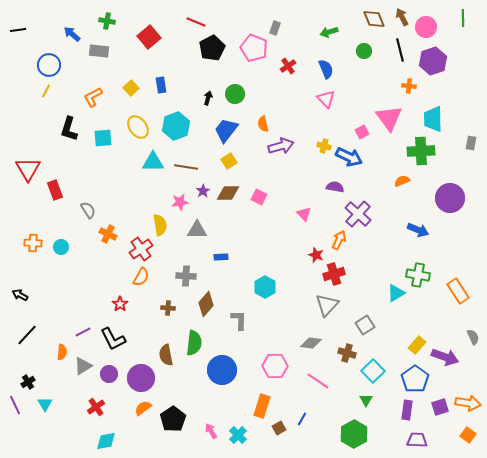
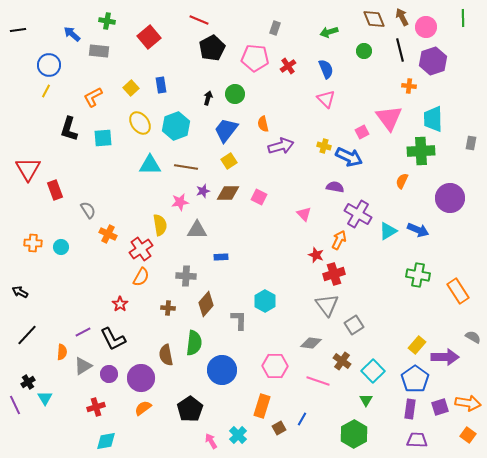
red line at (196, 22): moved 3 px right, 2 px up
pink pentagon at (254, 48): moved 1 px right, 10 px down; rotated 16 degrees counterclockwise
yellow ellipse at (138, 127): moved 2 px right, 4 px up
cyan triangle at (153, 162): moved 3 px left, 3 px down
orange semicircle at (402, 181): rotated 42 degrees counterclockwise
purple star at (203, 191): rotated 16 degrees clockwise
purple cross at (358, 214): rotated 12 degrees counterclockwise
cyan hexagon at (265, 287): moved 14 px down
cyan triangle at (396, 293): moved 8 px left, 62 px up
black arrow at (20, 295): moved 3 px up
gray triangle at (327, 305): rotated 20 degrees counterclockwise
gray square at (365, 325): moved 11 px left
gray semicircle at (473, 337): rotated 35 degrees counterclockwise
brown cross at (347, 353): moved 5 px left, 8 px down; rotated 18 degrees clockwise
purple arrow at (445, 357): rotated 20 degrees counterclockwise
pink line at (318, 381): rotated 15 degrees counterclockwise
cyan triangle at (45, 404): moved 6 px up
red cross at (96, 407): rotated 18 degrees clockwise
purple rectangle at (407, 410): moved 3 px right, 1 px up
black pentagon at (173, 419): moved 17 px right, 10 px up
pink arrow at (211, 431): moved 10 px down
